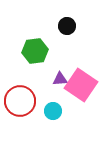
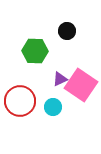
black circle: moved 5 px down
green hexagon: rotated 10 degrees clockwise
purple triangle: rotated 21 degrees counterclockwise
cyan circle: moved 4 px up
